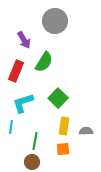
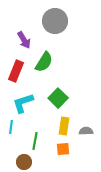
brown circle: moved 8 px left
